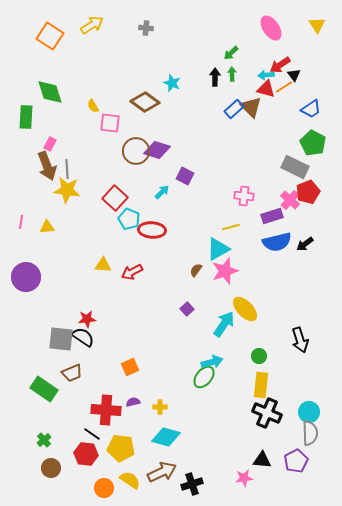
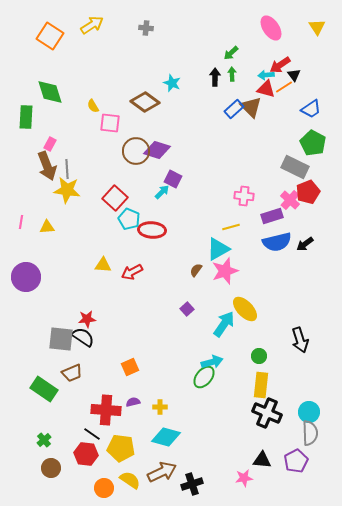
yellow triangle at (317, 25): moved 2 px down
purple square at (185, 176): moved 12 px left, 3 px down
